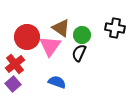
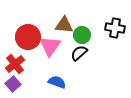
brown triangle: moved 3 px right, 3 px up; rotated 30 degrees counterclockwise
red circle: moved 1 px right
black semicircle: rotated 24 degrees clockwise
